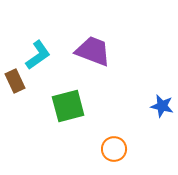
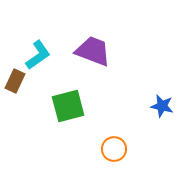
brown rectangle: rotated 50 degrees clockwise
